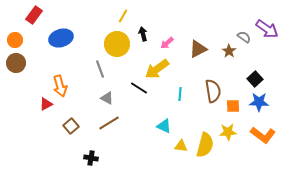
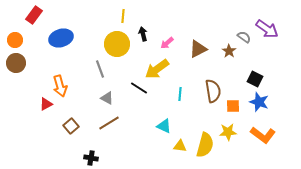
yellow line: rotated 24 degrees counterclockwise
black square: rotated 21 degrees counterclockwise
blue star: rotated 18 degrees clockwise
yellow triangle: moved 1 px left
